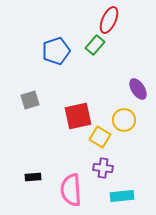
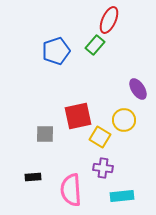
gray square: moved 15 px right, 34 px down; rotated 18 degrees clockwise
